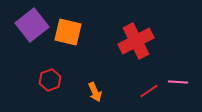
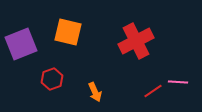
purple square: moved 11 px left, 19 px down; rotated 16 degrees clockwise
red hexagon: moved 2 px right, 1 px up
red line: moved 4 px right
